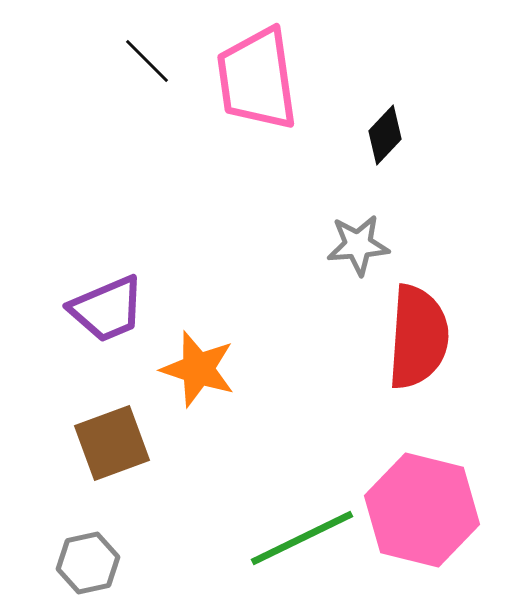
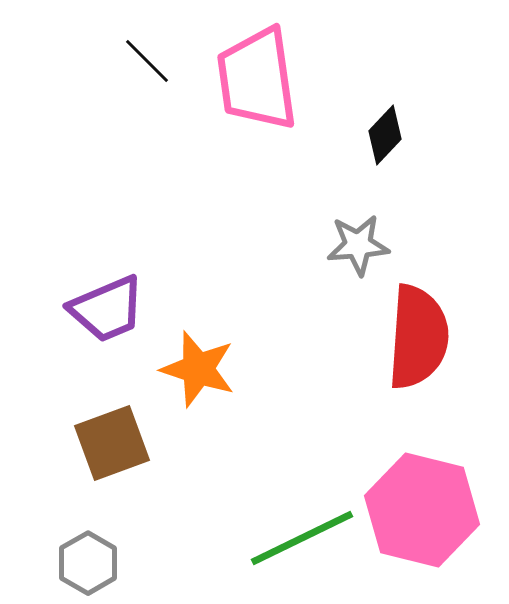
gray hexagon: rotated 18 degrees counterclockwise
